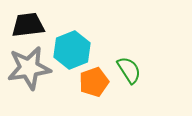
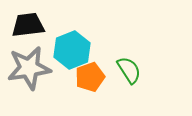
orange pentagon: moved 4 px left, 5 px up
